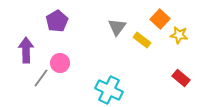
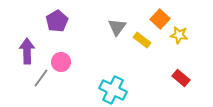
purple arrow: moved 1 px right, 1 px down
pink circle: moved 1 px right, 1 px up
cyan cross: moved 4 px right
